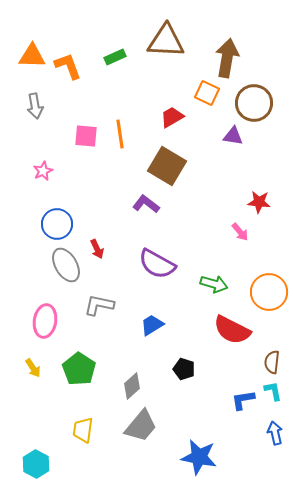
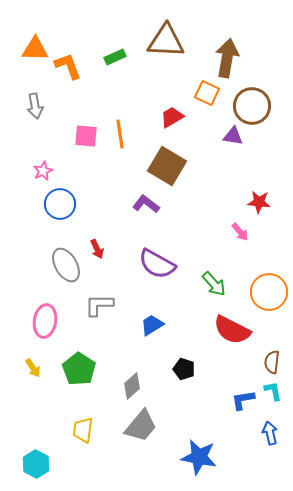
orange triangle: moved 3 px right, 7 px up
brown circle: moved 2 px left, 3 px down
blue circle: moved 3 px right, 20 px up
green arrow: rotated 32 degrees clockwise
gray L-shape: rotated 12 degrees counterclockwise
blue arrow: moved 5 px left
